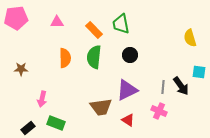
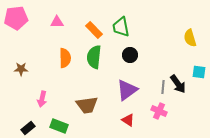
green trapezoid: moved 3 px down
black arrow: moved 3 px left, 2 px up
purple triangle: rotated 10 degrees counterclockwise
brown trapezoid: moved 14 px left, 2 px up
green rectangle: moved 3 px right, 3 px down
